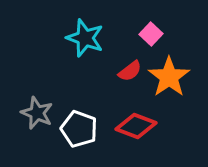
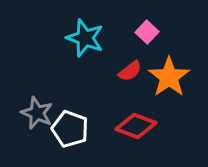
pink square: moved 4 px left, 2 px up
white pentagon: moved 9 px left
